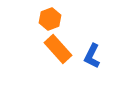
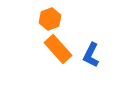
blue L-shape: moved 1 px left, 1 px up
